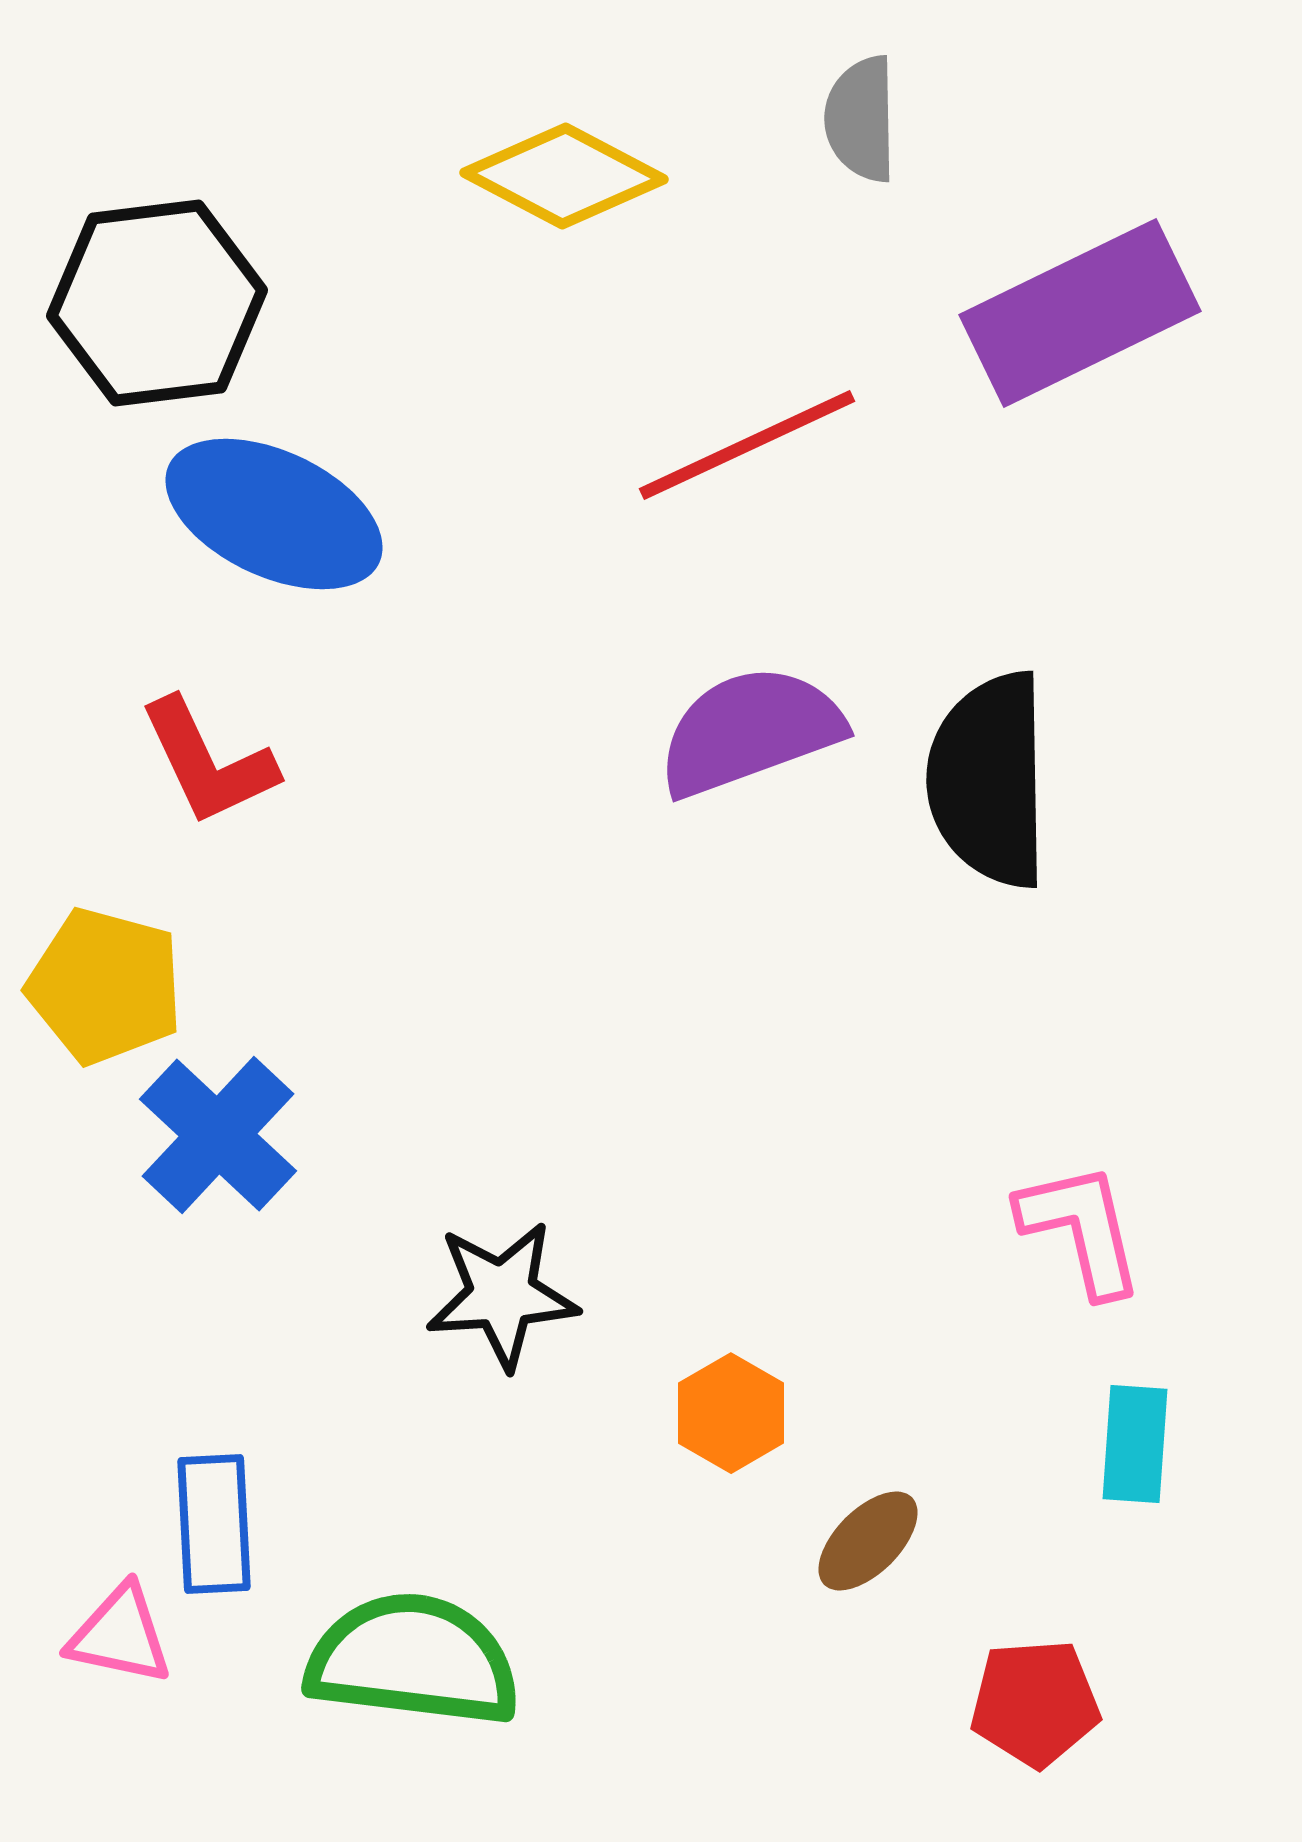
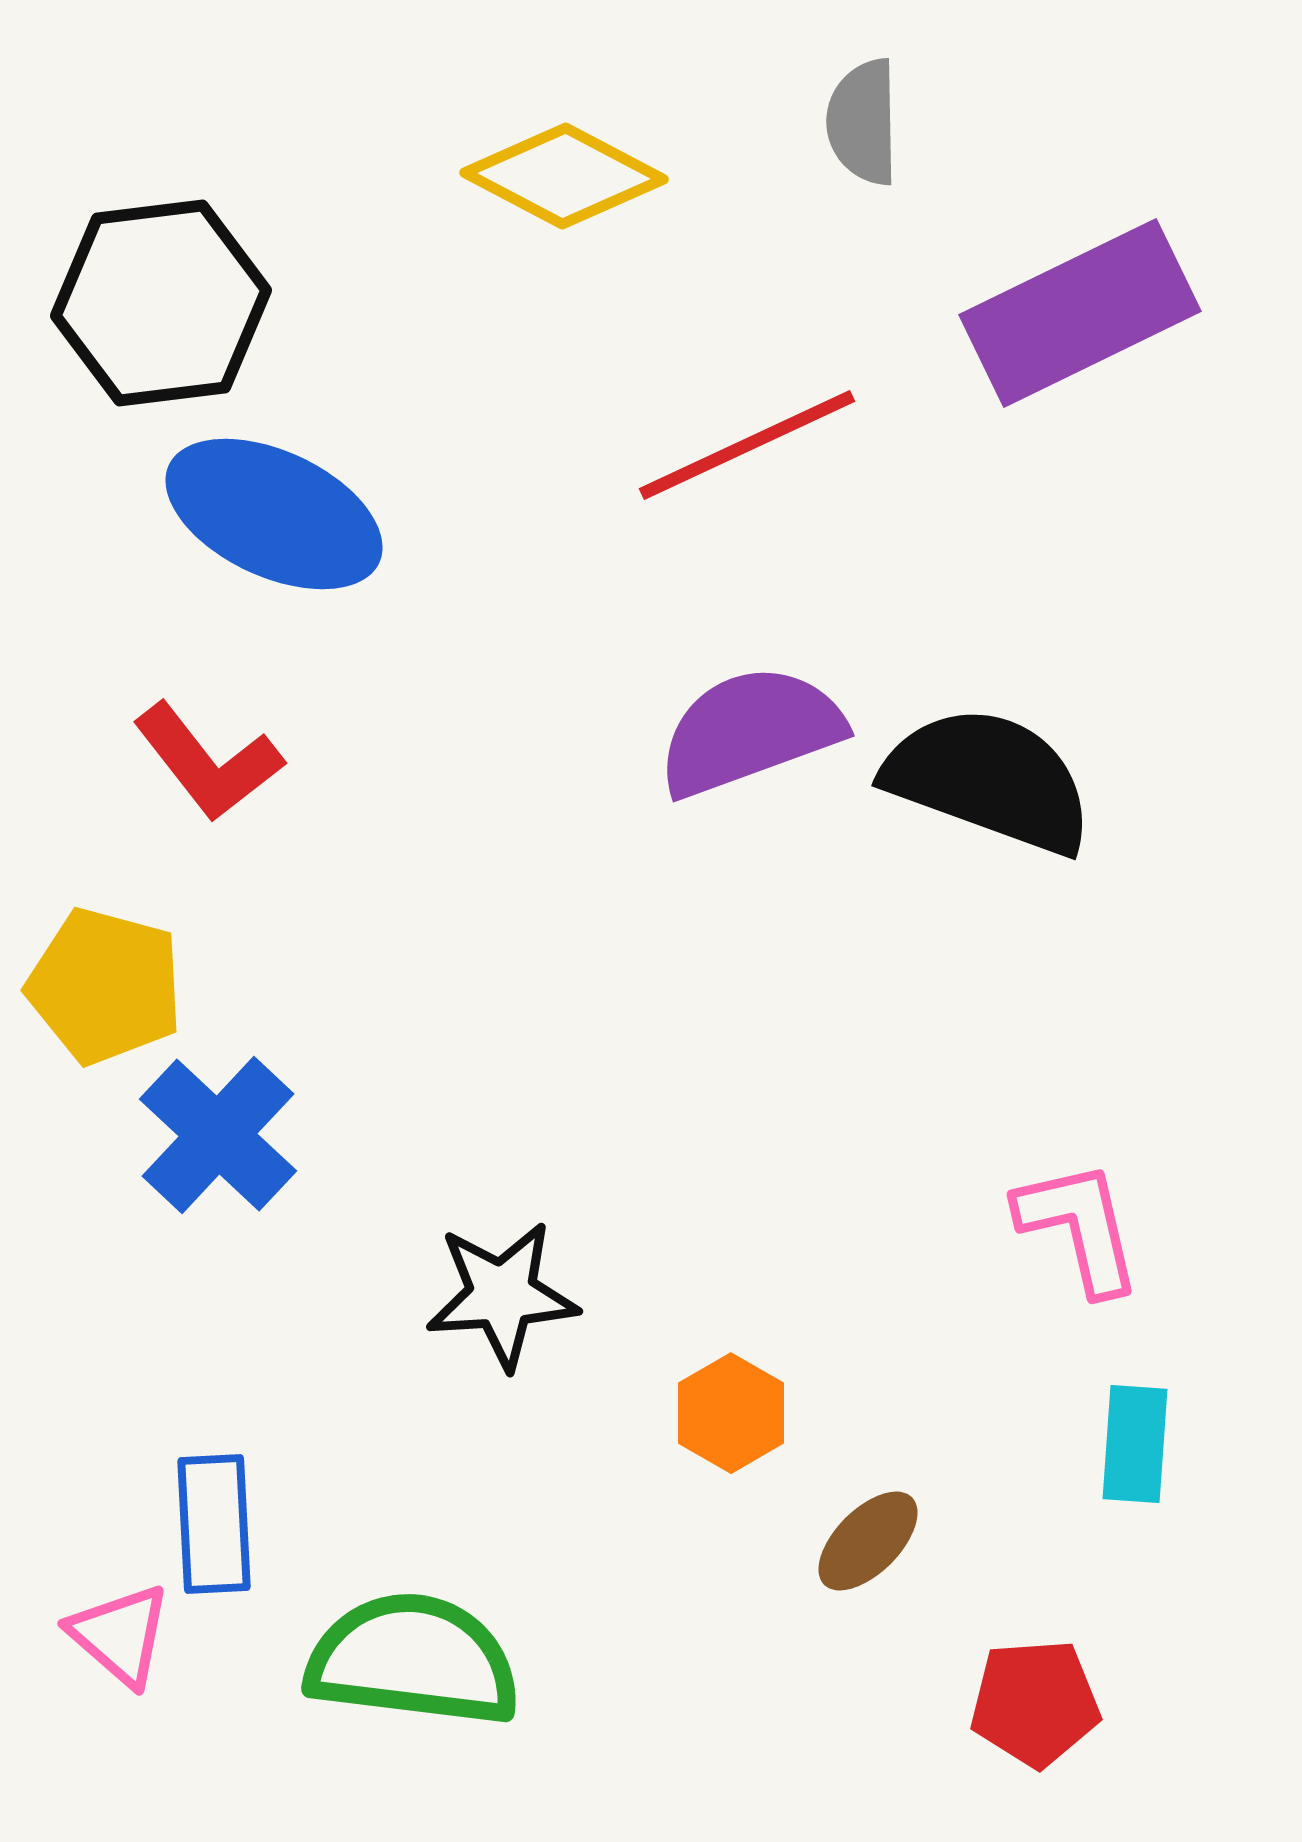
gray semicircle: moved 2 px right, 3 px down
black hexagon: moved 4 px right
red L-shape: rotated 13 degrees counterclockwise
black semicircle: rotated 111 degrees clockwise
pink L-shape: moved 2 px left, 2 px up
pink triangle: rotated 29 degrees clockwise
